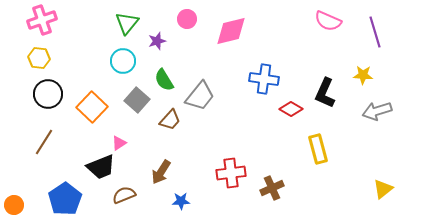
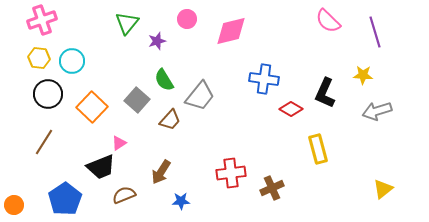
pink semicircle: rotated 20 degrees clockwise
cyan circle: moved 51 px left
